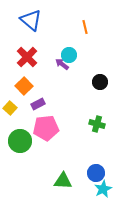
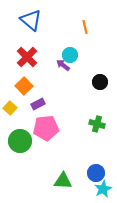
cyan circle: moved 1 px right
purple arrow: moved 1 px right, 1 px down
